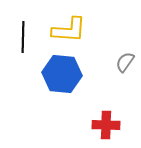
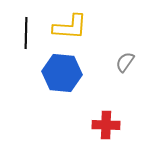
yellow L-shape: moved 1 px right, 3 px up
black line: moved 3 px right, 4 px up
blue hexagon: moved 1 px up
